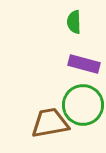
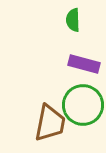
green semicircle: moved 1 px left, 2 px up
brown trapezoid: rotated 111 degrees clockwise
